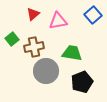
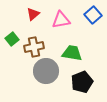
pink triangle: moved 3 px right, 1 px up
